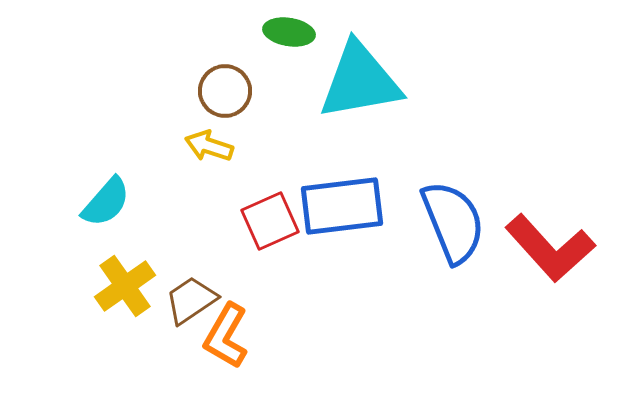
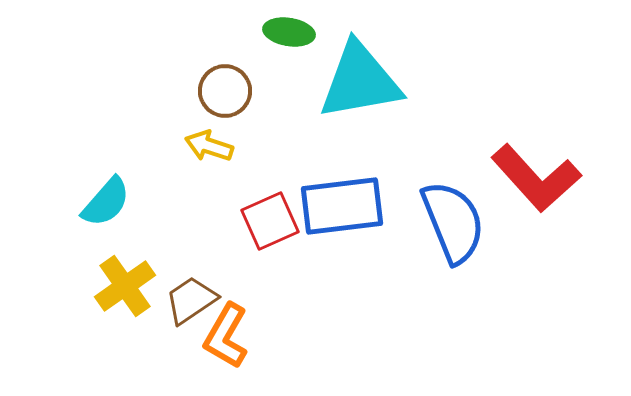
red L-shape: moved 14 px left, 70 px up
